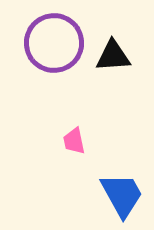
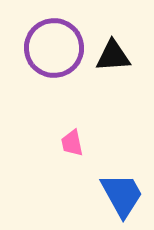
purple circle: moved 5 px down
pink trapezoid: moved 2 px left, 2 px down
